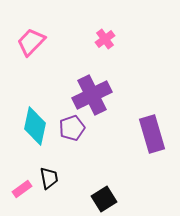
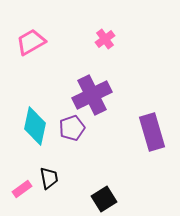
pink trapezoid: rotated 16 degrees clockwise
purple rectangle: moved 2 px up
